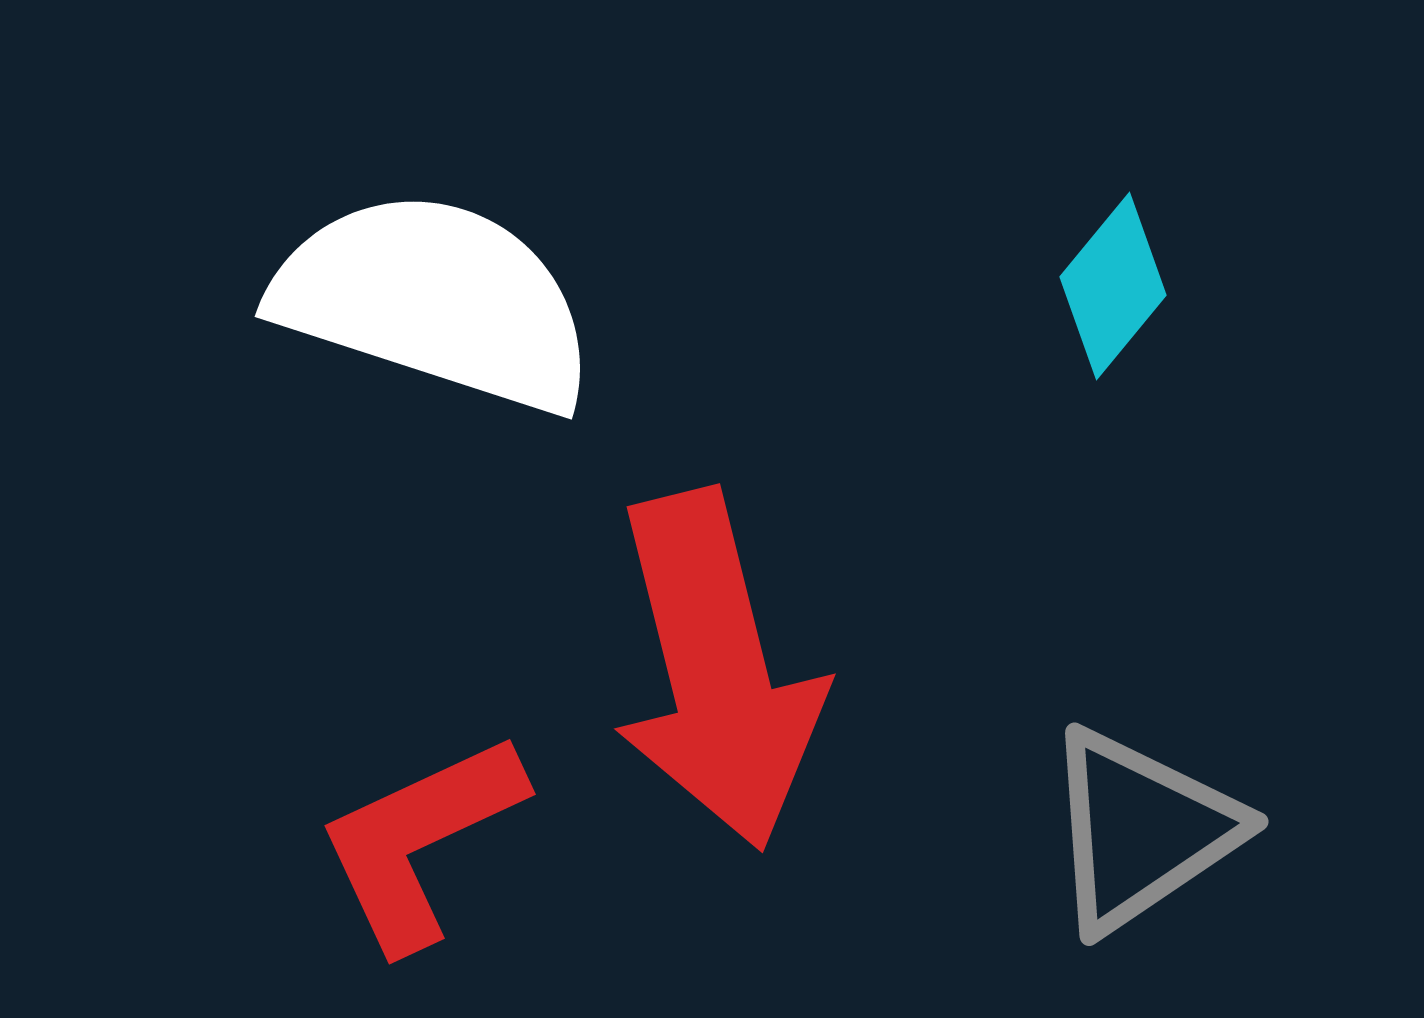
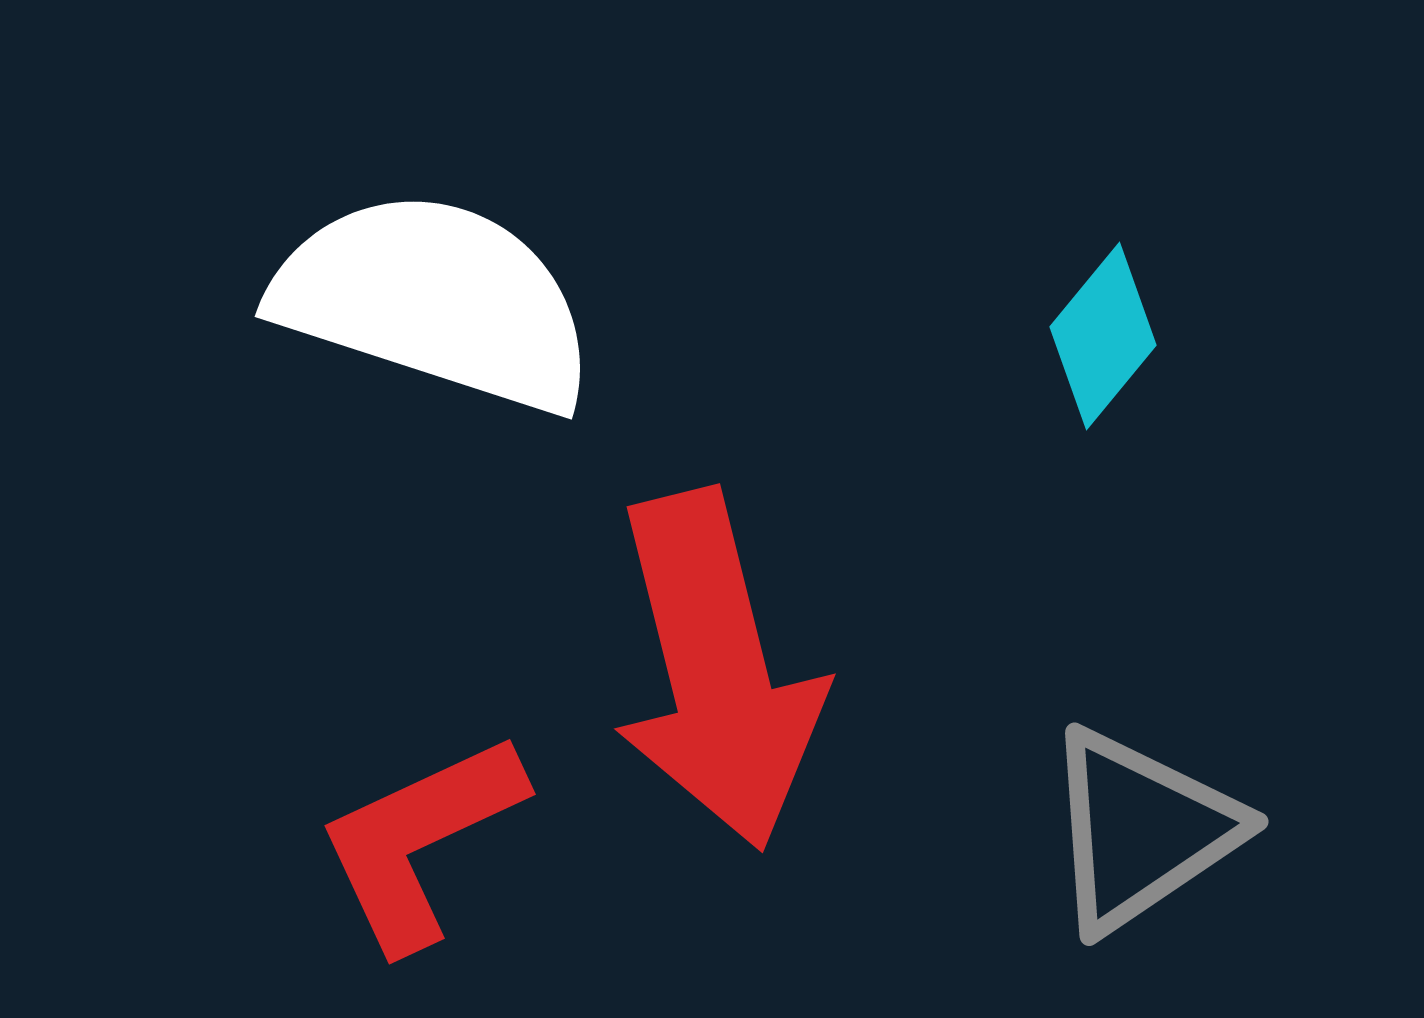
cyan diamond: moved 10 px left, 50 px down
